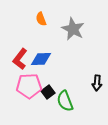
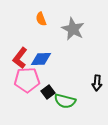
red L-shape: moved 1 px up
pink pentagon: moved 2 px left, 6 px up
green semicircle: rotated 55 degrees counterclockwise
